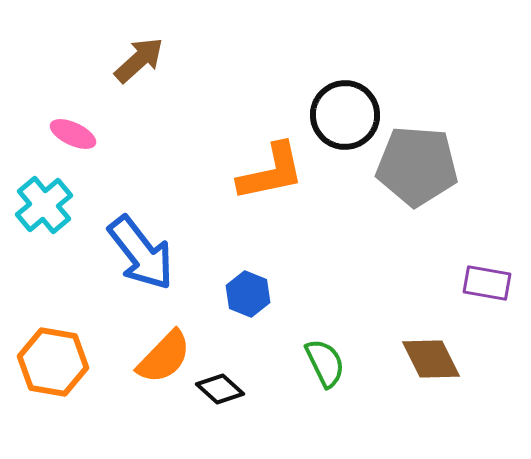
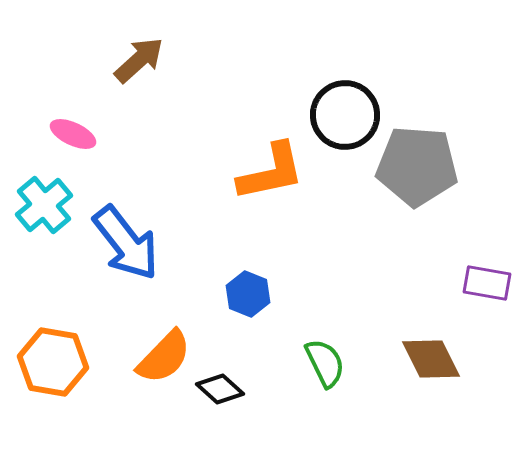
blue arrow: moved 15 px left, 10 px up
